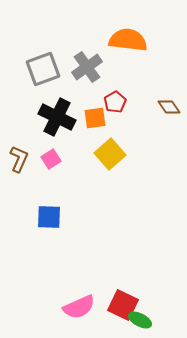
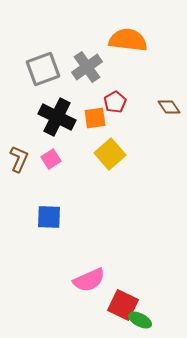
pink semicircle: moved 10 px right, 27 px up
